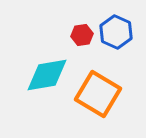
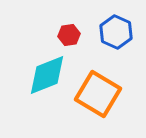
red hexagon: moved 13 px left
cyan diamond: rotated 12 degrees counterclockwise
